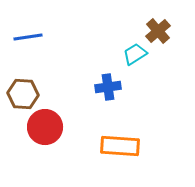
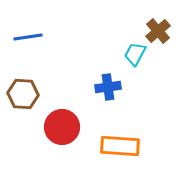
cyan trapezoid: rotated 30 degrees counterclockwise
red circle: moved 17 px right
